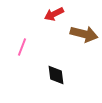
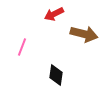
black diamond: rotated 15 degrees clockwise
